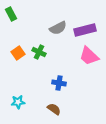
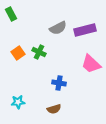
pink trapezoid: moved 2 px right, 8 px down
brown semicircle: rotated 128 degrees clockwise
